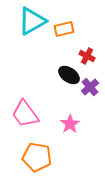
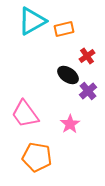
red cross: rotated 28 degrees clockwise
black ellipse: moved 1 px left
purple cross: moved 2 px left, 4 px down
